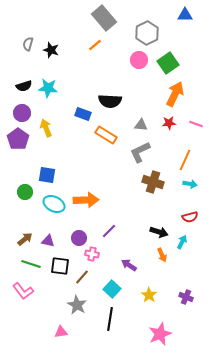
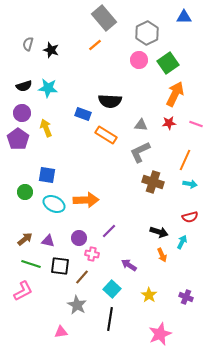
blue triangle at (185, 15): moved 1 px left, 2 px down
pink L-shape at (23, 291): rotated 80 degrees counterclockwise
